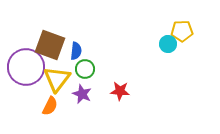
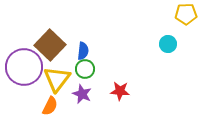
yellow pentagon: moved 4 px right, 17 px up
brown square: rotated 24 degrees clockwise
blue semicircle: moved 7 px right
purple circle: moved 2 px left
